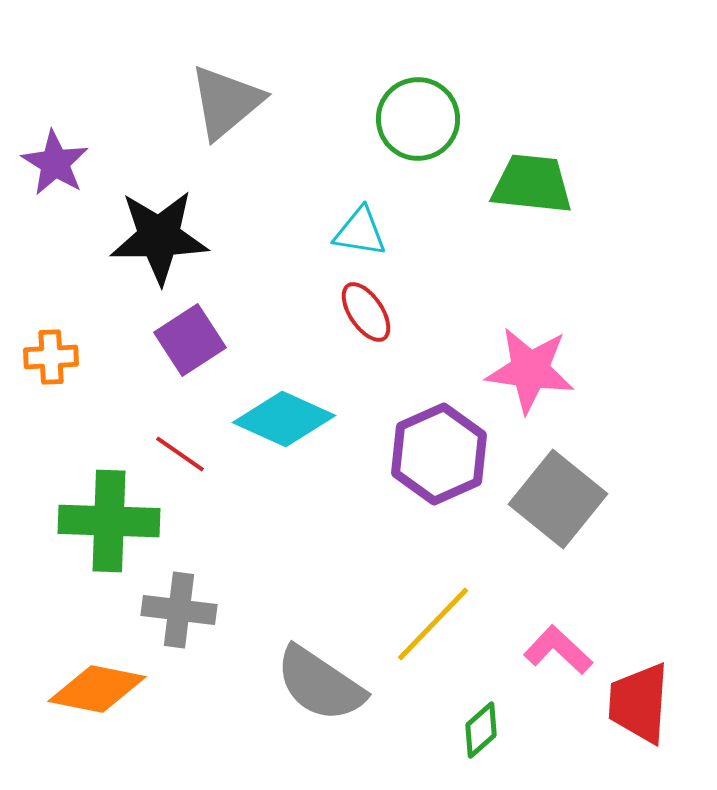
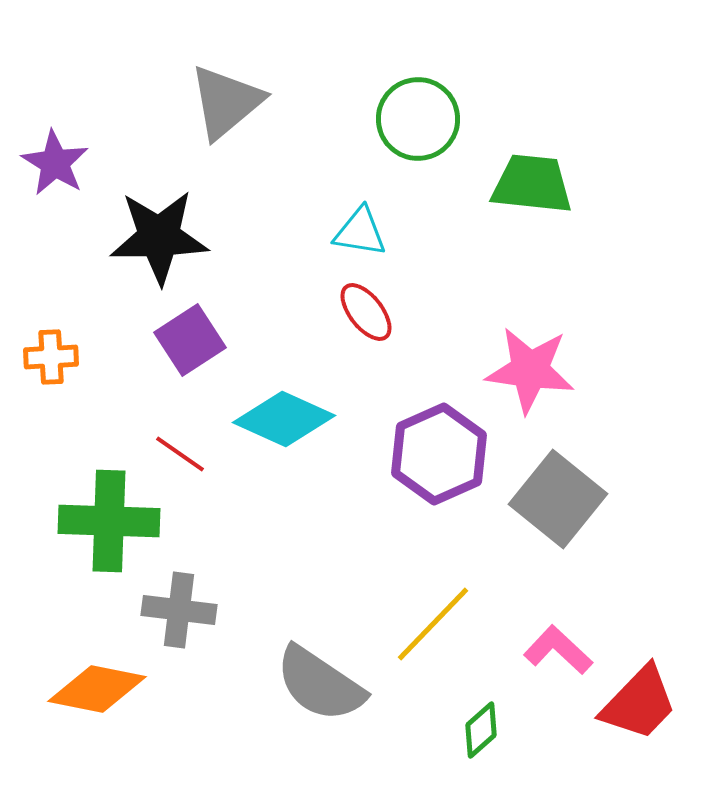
red ellipse: rotated 4 degrees counterclockwise
red trapezoid: rotated 140 degrees counterclockwise
